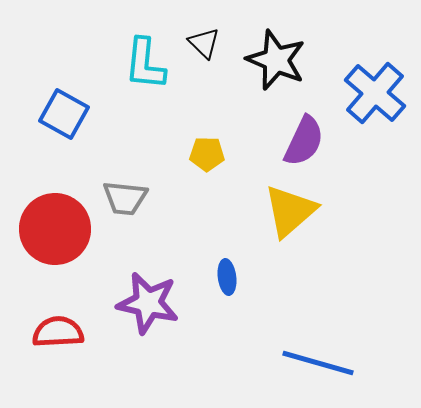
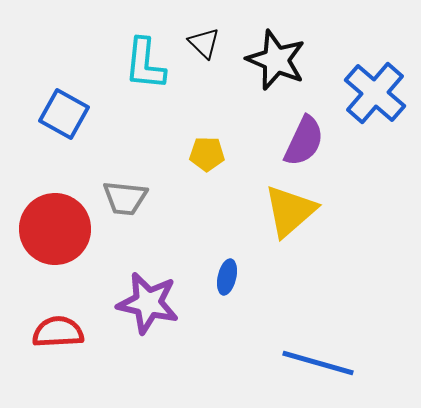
blue ellipse: rotated 20 degrees clockwise
